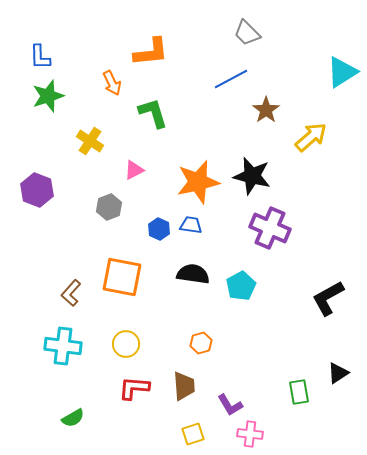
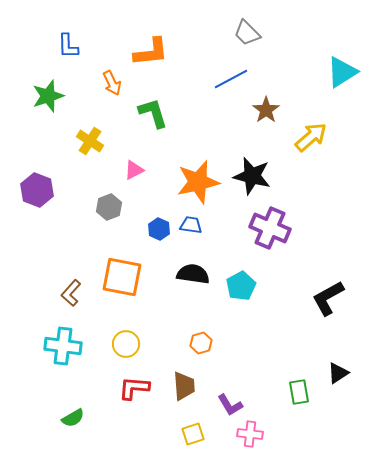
blue L-shape: moved 28 px right, 11 px up
